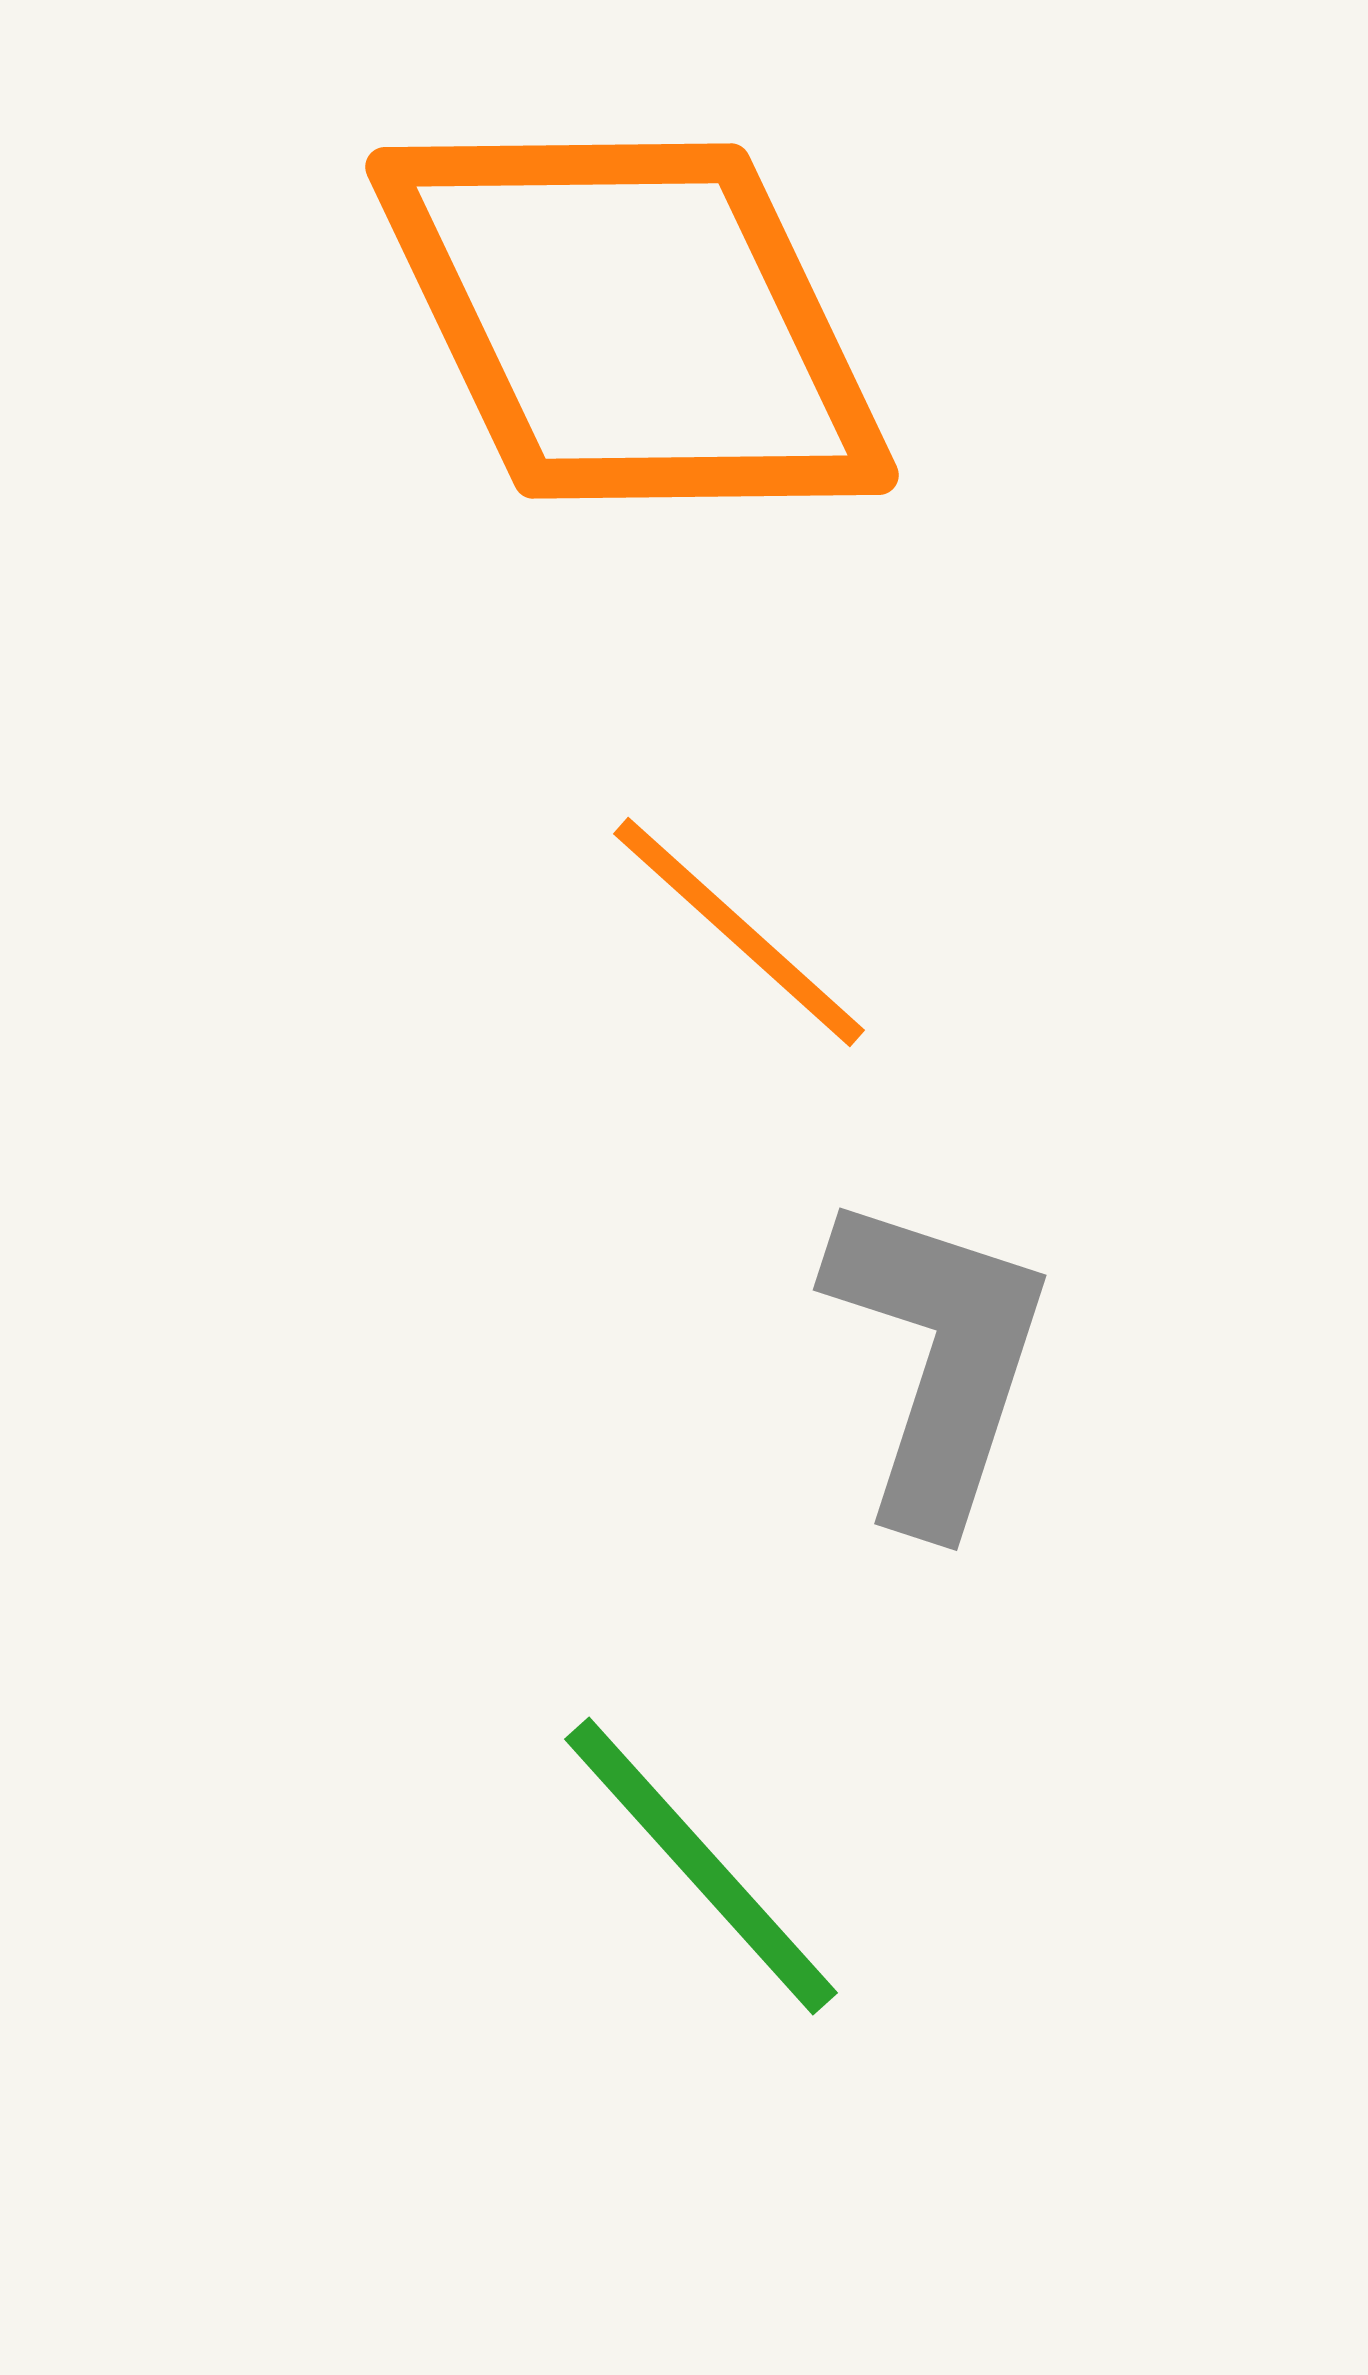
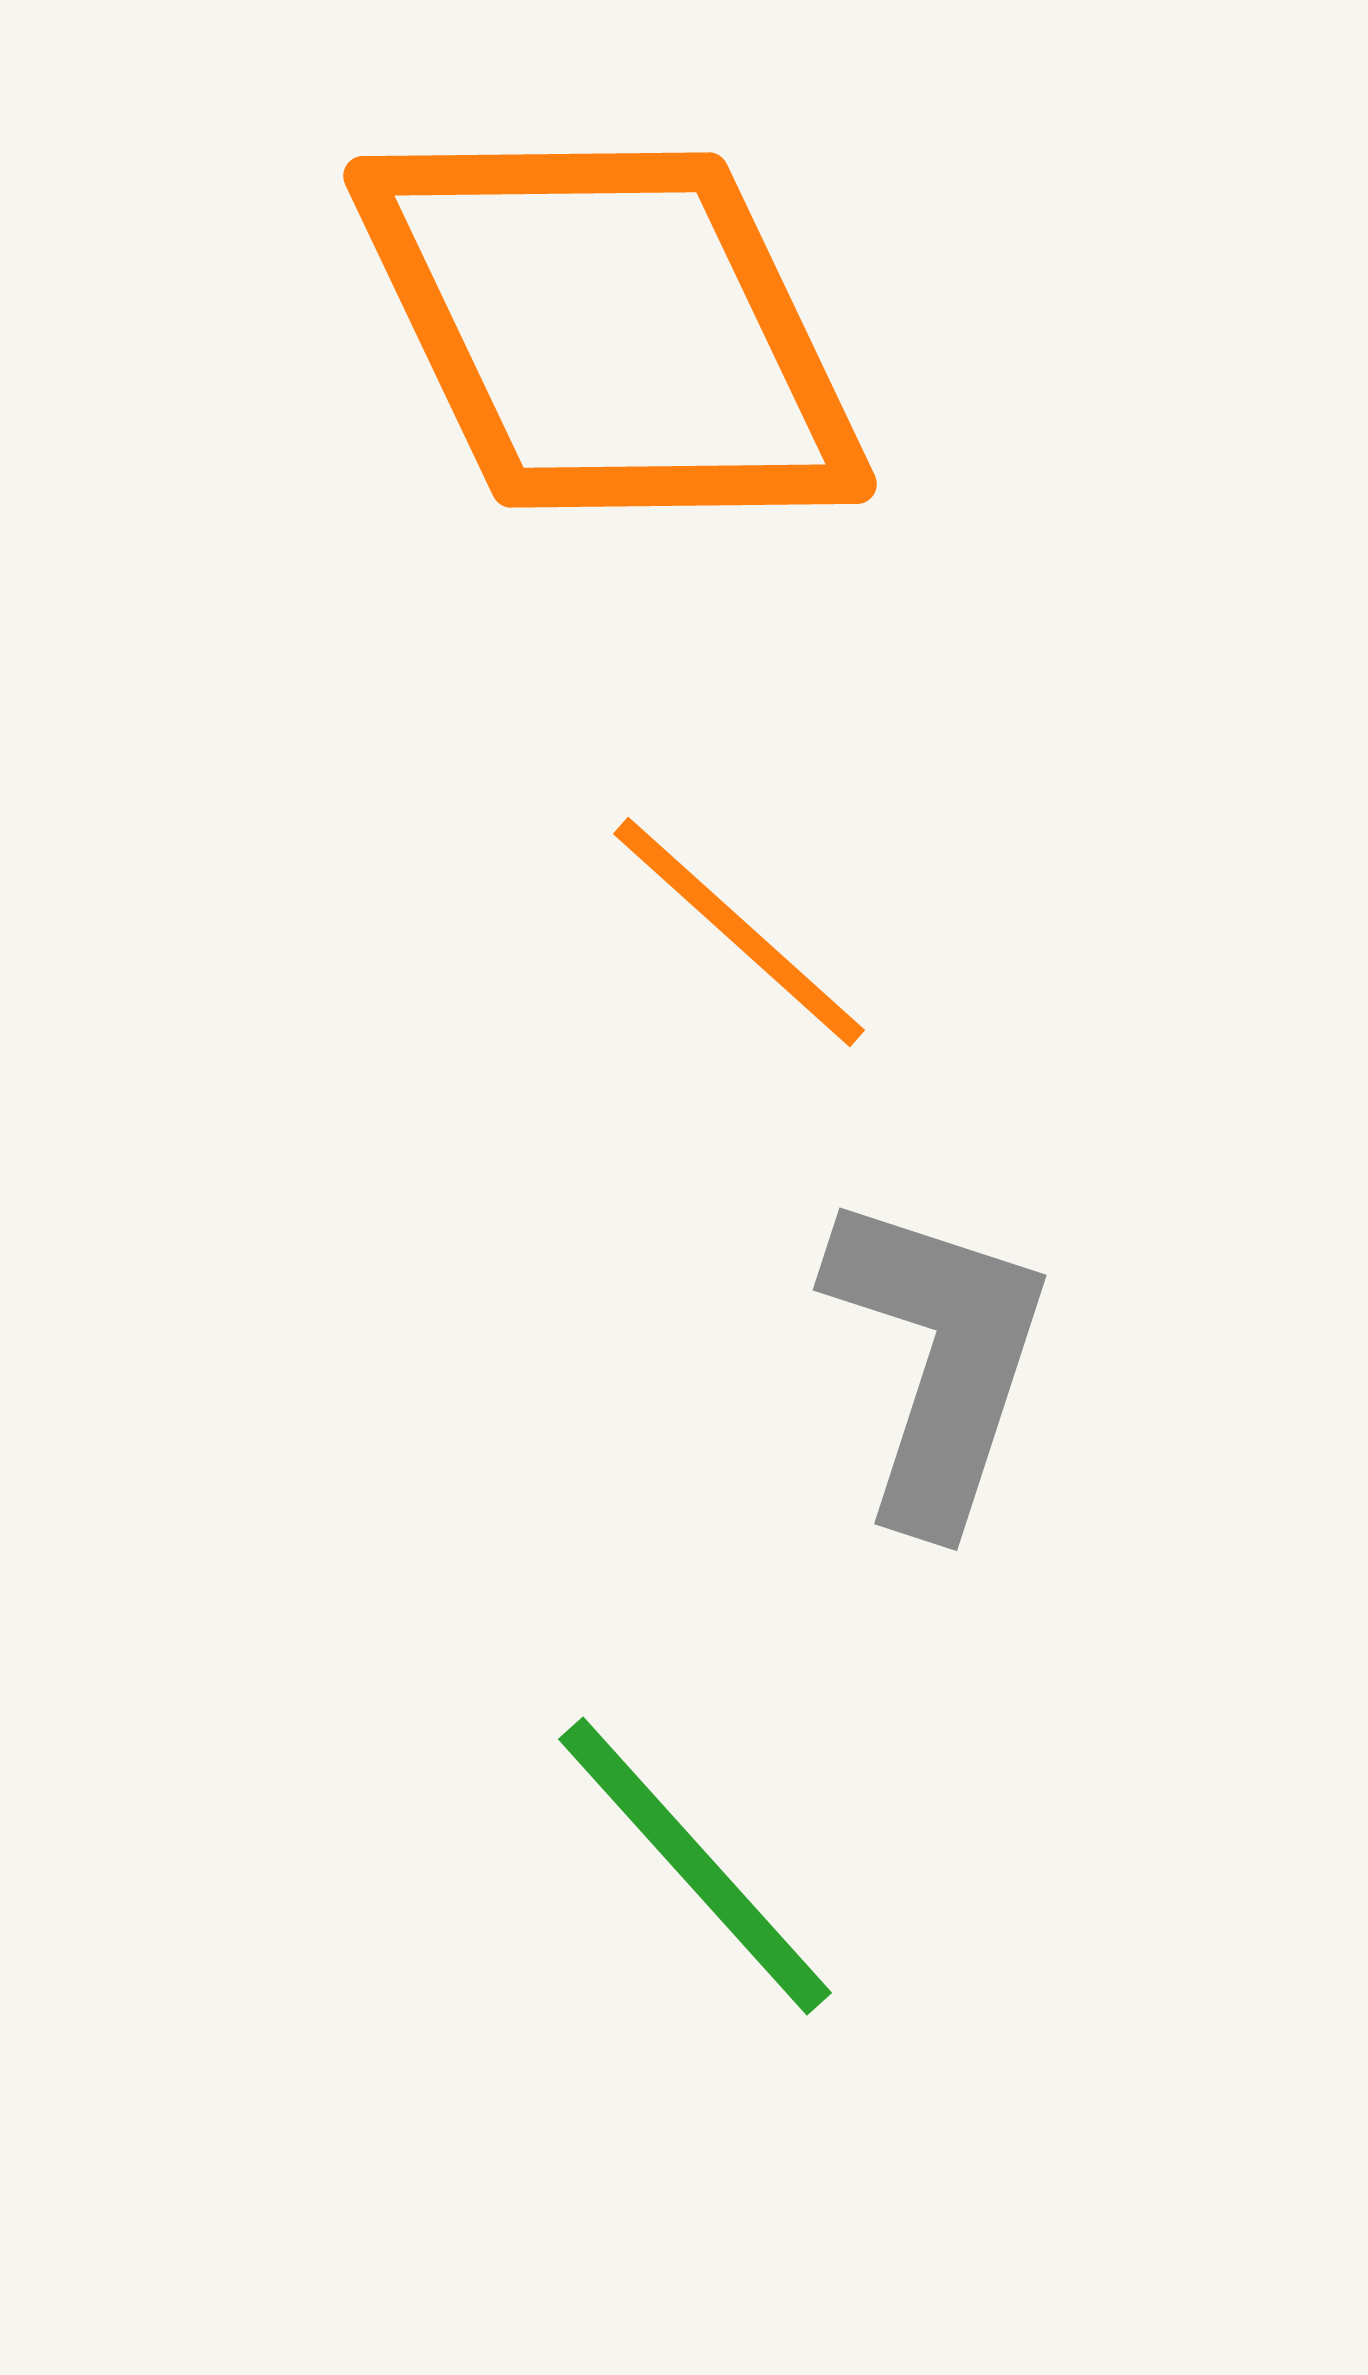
orange diamond: moved 22 px left, 9 px down
green line: moved 6 px left
